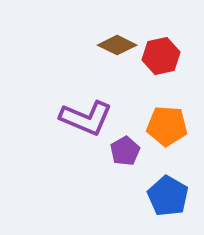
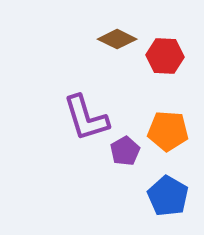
brown diamond: moved 6 px up
red hexagon: moved 4 px right; rotated 15 degrees clockwise
purple L-shape: rotated 50 degrees clockwise
orange pentagon: moved 1 px right, 5 px down
